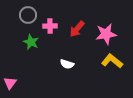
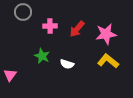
gray circle: moved 5 px left, 3 px up
green star: moved 11 px right, 14 px down
yellow L-shape: moved 4 px left
pink triangle: moved 8 px up
